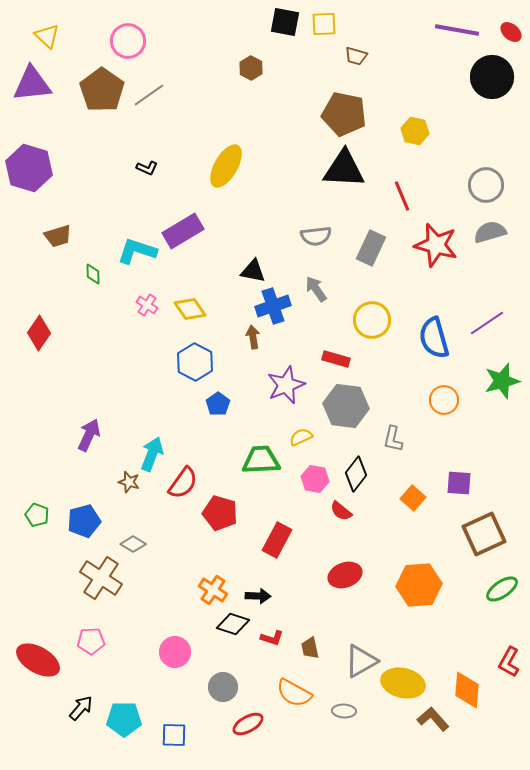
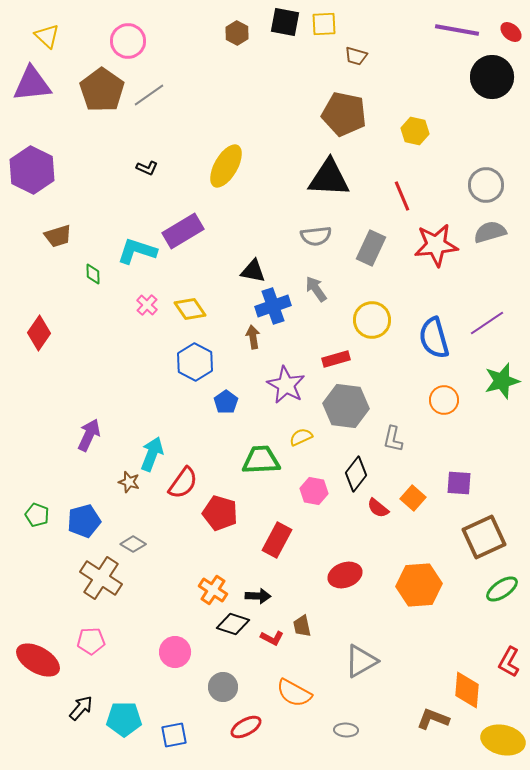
brown hexagon at (251, 68): moved 14 px left, 35 px up
purple hexagon at (29, 168): moved 3 px right, 2 px down; rotated 9 degrees clockwise
black triangle at (344, 169): moved 15 px left, 9 px down
red star at (436, 245): rotated 21 degrees counterclockwise
pink cross at (147, 305): rotated 10 degrees clockwise
red rectangle at (336, 359): rotated 32 degrees counterclockwise
purple star at (286, 385): rotated 21 degrees counterclockwise
blue pentagon at (218, 404): moved 8 px right, 2 px up
pink hexagon at (315, 479): moved 1 px left, 12 px down
red semicircle at (341, 511): moved 37 px right, 3 px up
brown square at (484, 534): moved 3 px down
red L-shape at (272, 638): rotated 10 degrees clockwise
brown trapezoid at (310, 648): moved 8 px left, 22 px up
yellow ellipse at (403, 683): moved 100 px right, 57 px down
gray ellipse at (344, 711): moved 2 px right, 19 px down
brown L-shape at (433, 719): rotated 28 degrees counterclockwise
red ellipse at (248, 724): moved 2 px left, 3 px down
blue square at (174, 735): rotated 12 degrees counterclockwise
